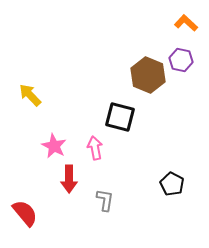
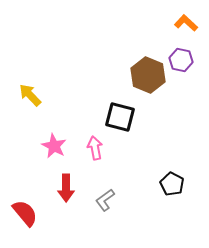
red arrow: moved 3 px left, 9 px down
gray L-shape: rotated 135 degrees counterclockwise
